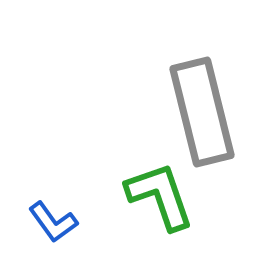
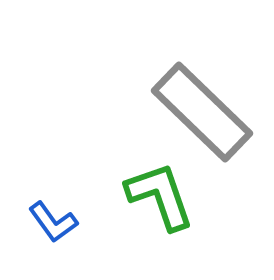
gray rectangle: rotated 32 degrees counterclockwise
